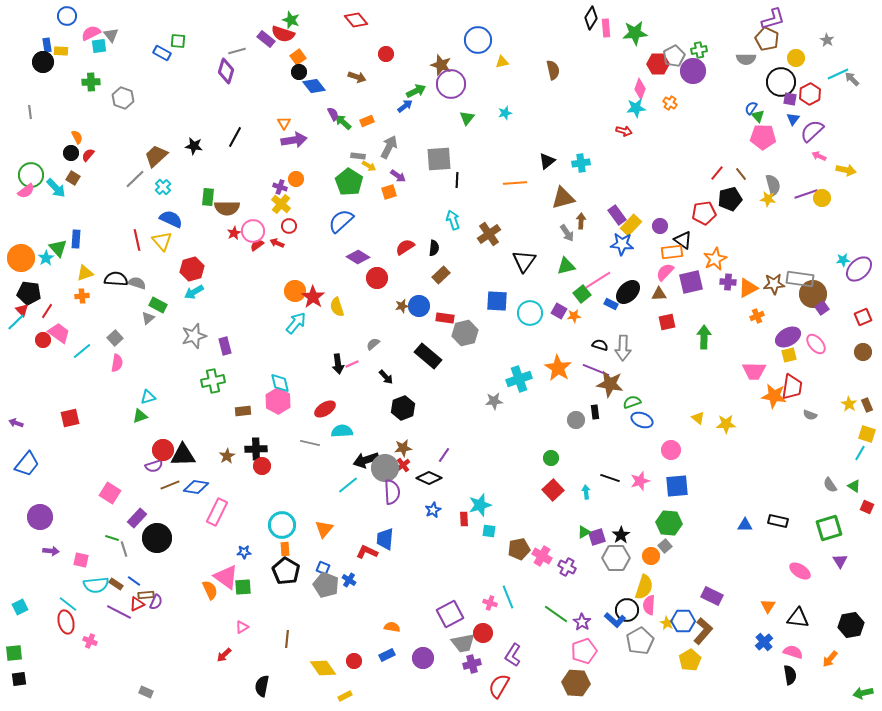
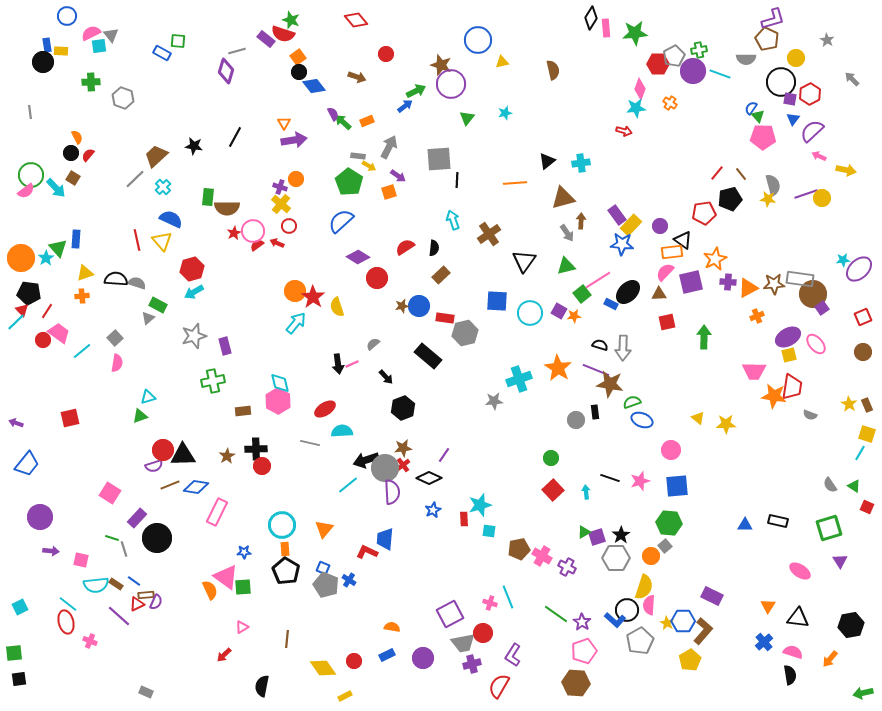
cyan line at (838, 74): moved 118 px left; rotated 45 degrees clockwise
purple line at (119, 612): moved 4 px down; rotated 15 degrees clockwise
